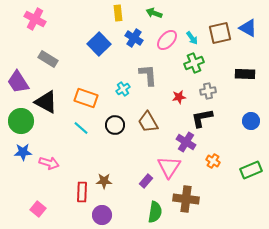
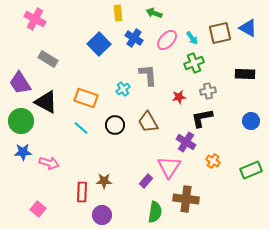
purple trapezoid: moved 2 px right, 1 px down
